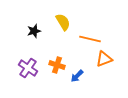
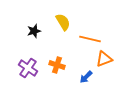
blue arrow: moved 9 px right, 1 px down
